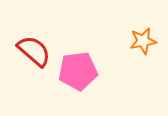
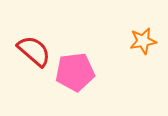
pink pentagon: moved 3 px left, 1 px down
